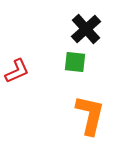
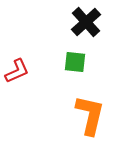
black cross: moved 7 px up
